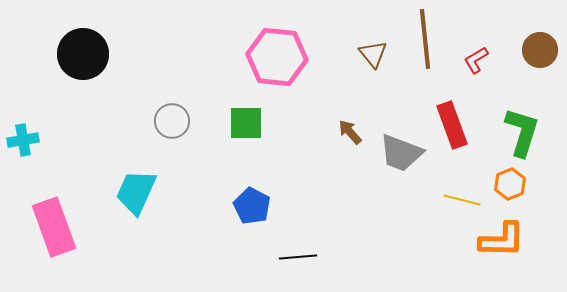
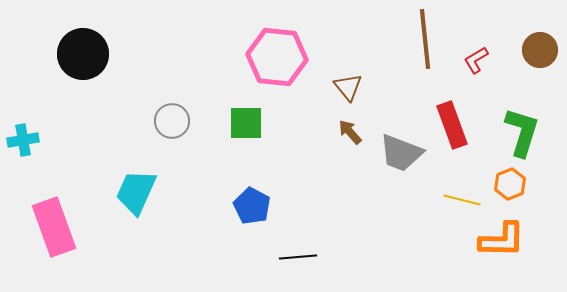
brown triangle: moved 25 px left, 33 px down
